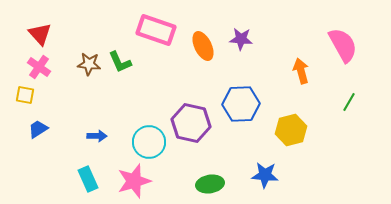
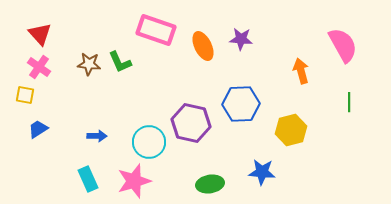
green line: rotated 30 degrees counterclockwise
blue star: moved 3 px left, 3 px up
